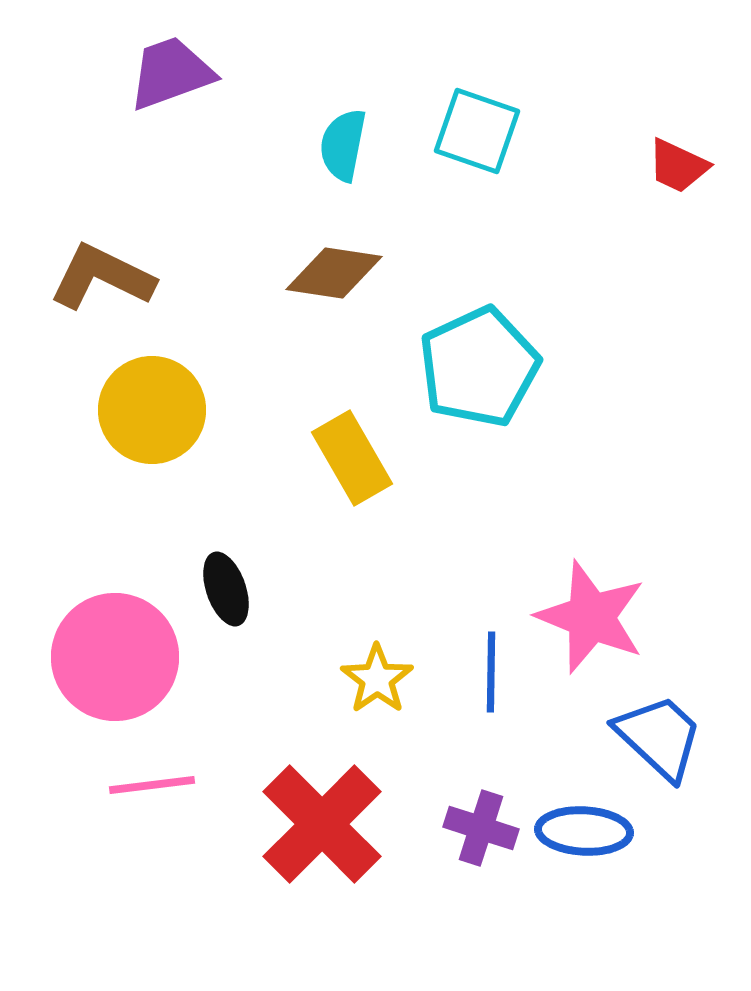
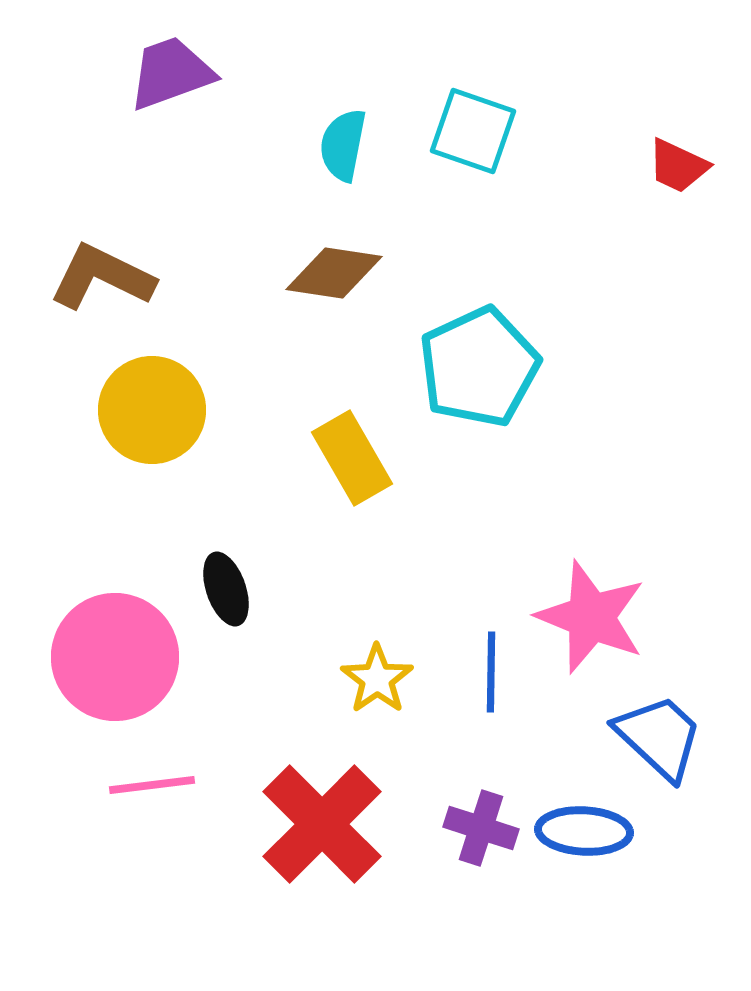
cyan square: moved 4 px left
